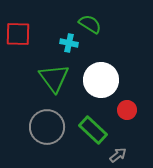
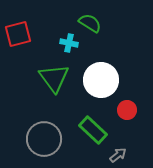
green semicircle: moved 1 px up
red square: rotated 16 degrees counterclockwise
gray circle: moved 3 px left, 12 px down
